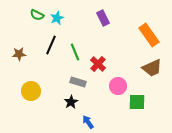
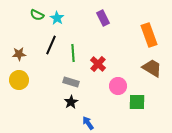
cyan star: rotated 16 degrees counterclockwise
orange rectangle: rotated 15 degrees clockwise
green line: moved 2 px left, 1 px down; rotated 18 degrees clockwise
brown trapezoid: rotated 125 degrees counterclockwise
gray rectangle: moved 7 px left
yellow circle: moved 12 px left, 11 px up
blue arrow: moved 1 px down
